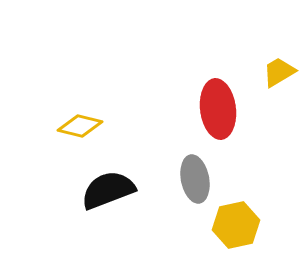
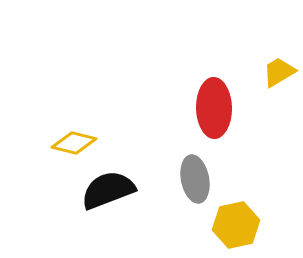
red ellipse: moved 4 px left, 1 px up; rotated 6 degrees clockwise
yellow diamond: moved 6 px left, 17 px down
